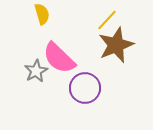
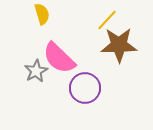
brown star: moved 3 px right; rotated 21 degrees clockwise
